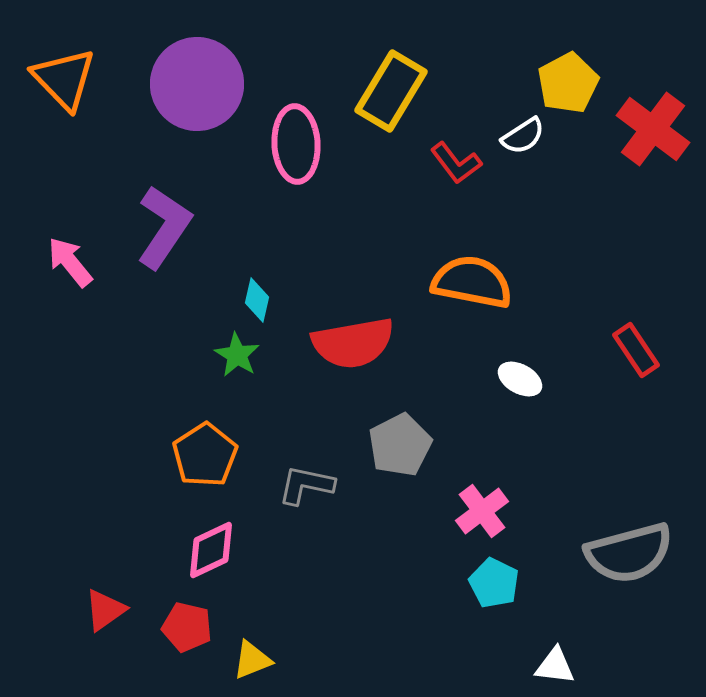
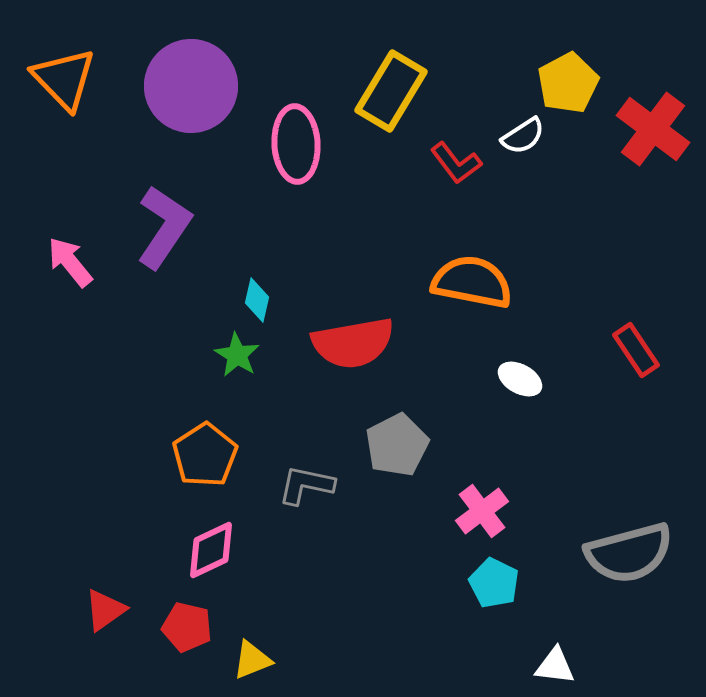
purple circle: moved 6 px left, 2 px down
gray pentagon: moved 3 px left
